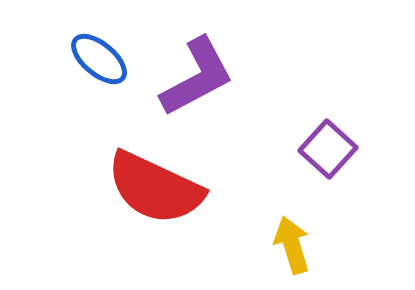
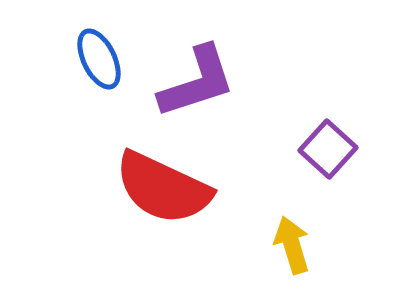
blue ellipse: rotated 24 degrees clockwise
purple L-shape: moved 5 px down; rotated 10 degrees clockwise
red semicircle: moved 8 px right
